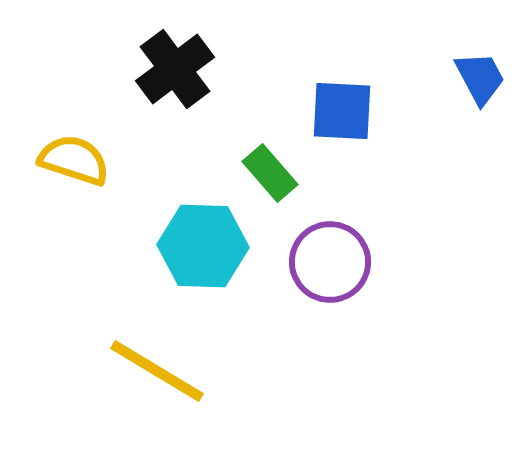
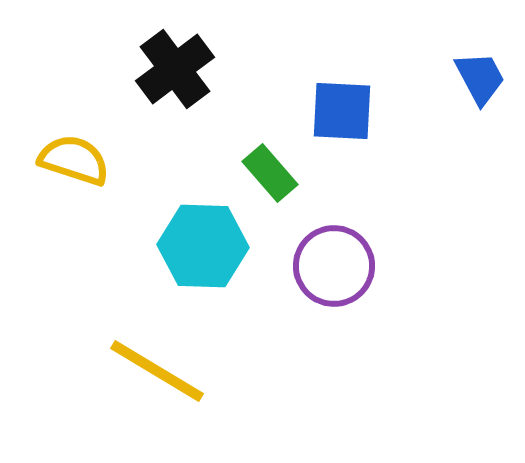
purple circle: moved 4 px right, 4 px down
